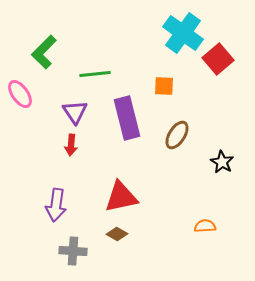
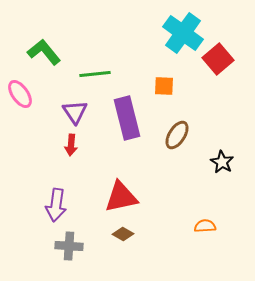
green L-shape: rotated 96 degrees clockwise
brown diamond: moved 6 px right
gray cross: moved 4 px left, 5 px up
